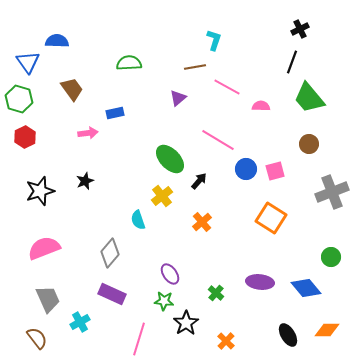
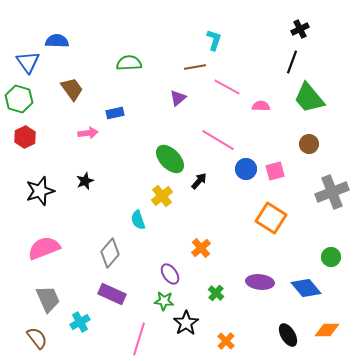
orange cross at (202, 222): moved 1 px left, 26 px down
